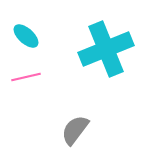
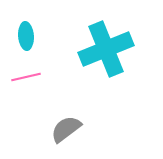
cyan ellipse: rotated 44 degrees clockwise
gray semicircle: moved 9 px left, 1 px up; rotated 16 degrees clockwise
